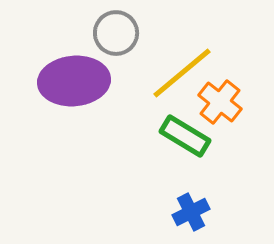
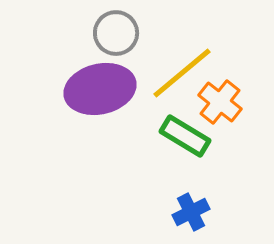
purple ellipse: moved 26 px right, 8 px down; rotated 8 degrees counterclockwise
